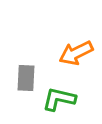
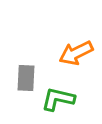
green L-shape: moved 1 px left
